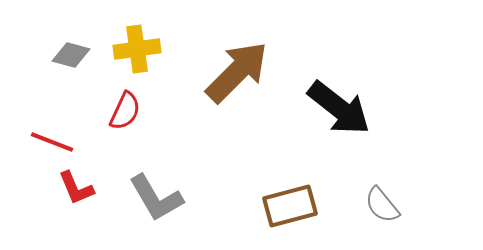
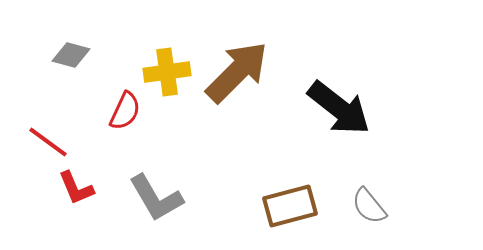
yellow cross: moved 30 px right, 23 px down
red line: moved 4 px left; rotated 15 degrees clockwise
gray semicircle: moved 13 px left, 1 px down
